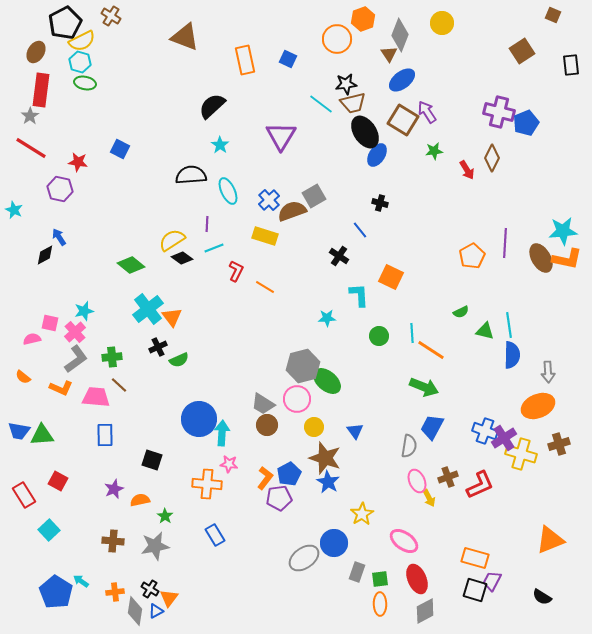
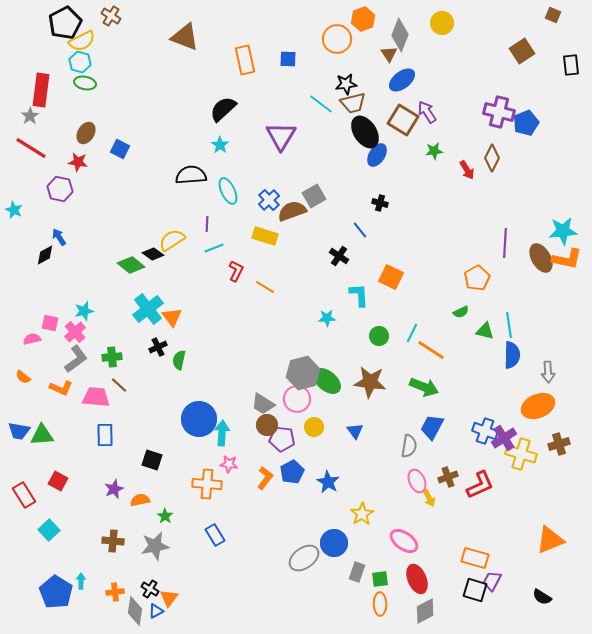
brown ellipse at (36, 52): moved 50 px right, 81 px down
blue square at (288, 59): rotated 24 degrees counterclockwise
black semicircle at (212, 106): moved 11 px right, 3 px down
orange pentagon at (472, 256): moved 5 px right, 22 px down
black diamond at (182, 258): moved 29 px left, 4 px up
cyan line at (412, 333): rotated 30 degrees clockwise
green semicircle at (179, 360): rotated 126 degrees clockwise
gray hexagon at (303, 366): moved 7 px down
brown star at (325, 458): moved 45 px right, 76 px up; rotated 12 degrees counterclockwise
blue pentagon at (289, 474): moved 3 px right, 2 px up
purple pentagon at (279, 498): moved 3 px right, 59 px up; rotated 15 degrees clockwise
cyan arrow at (81, 581): rotated 56 degrees clockwise
